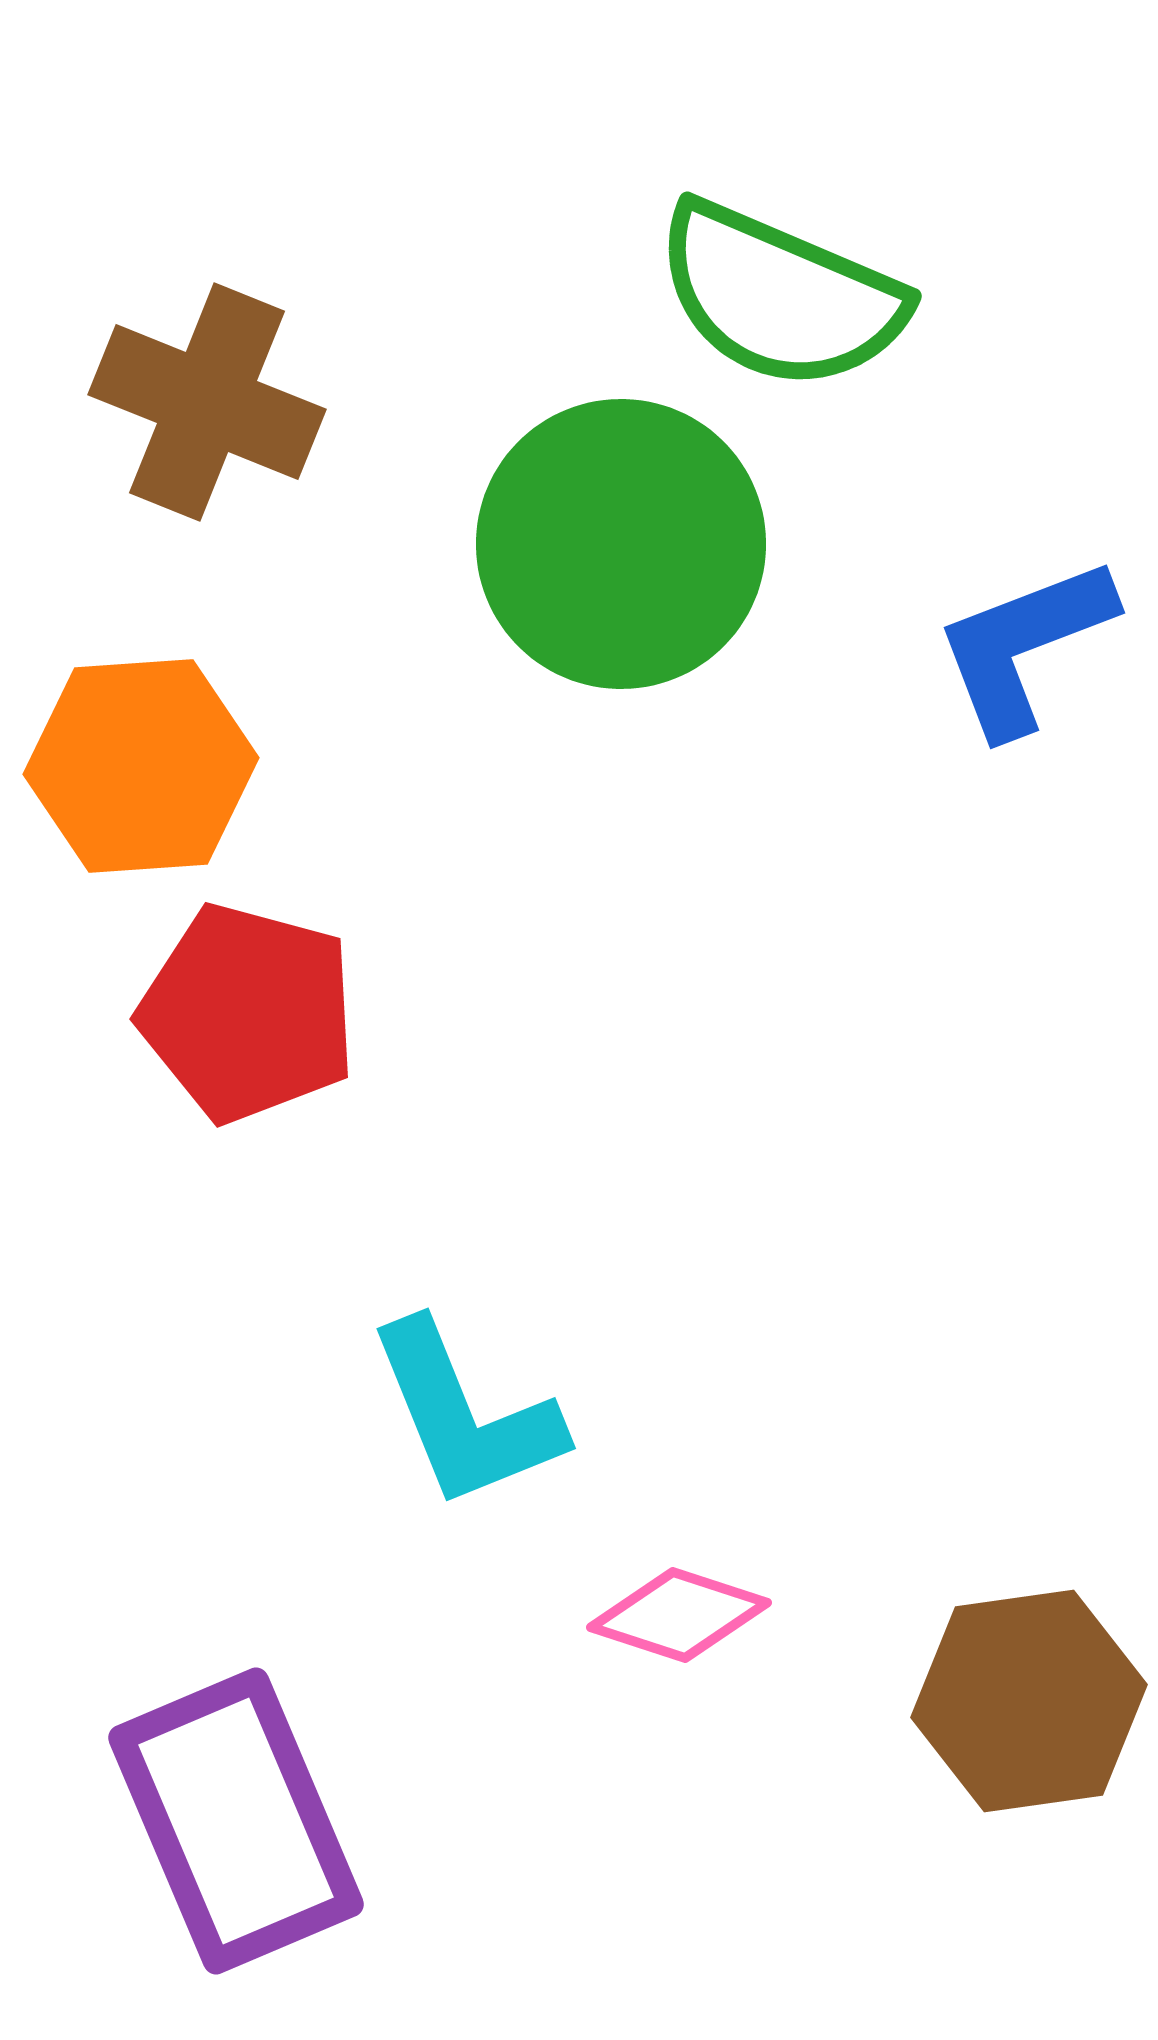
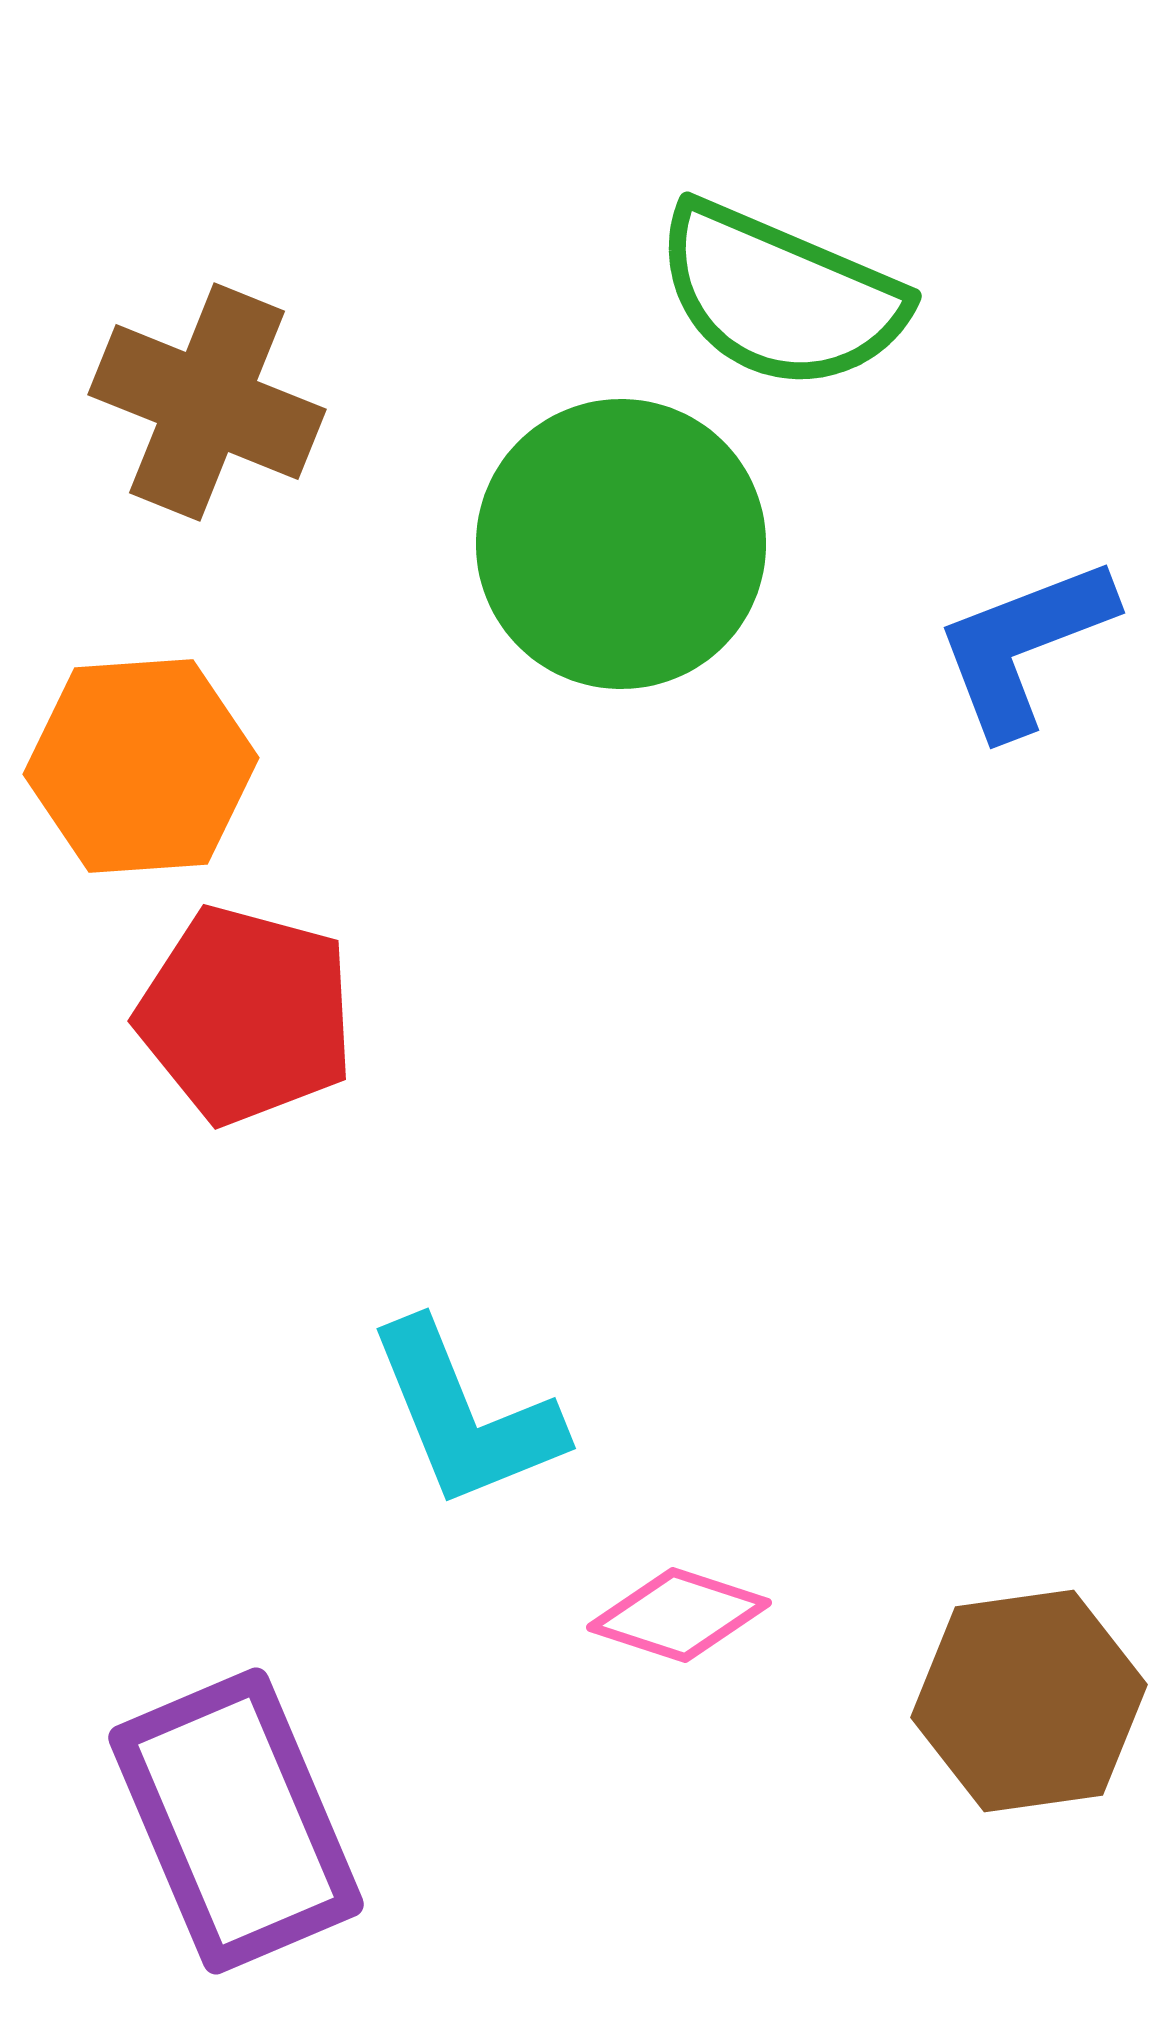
red pentagon: moved 2 px left, 2 px down
